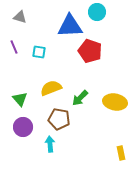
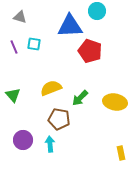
cyan circle: moved 1 px up
cyan square: moved 5 px left, 8 px up
green triangle: moved 7 px left, 4 px up
purple circle: moved 13 px down
